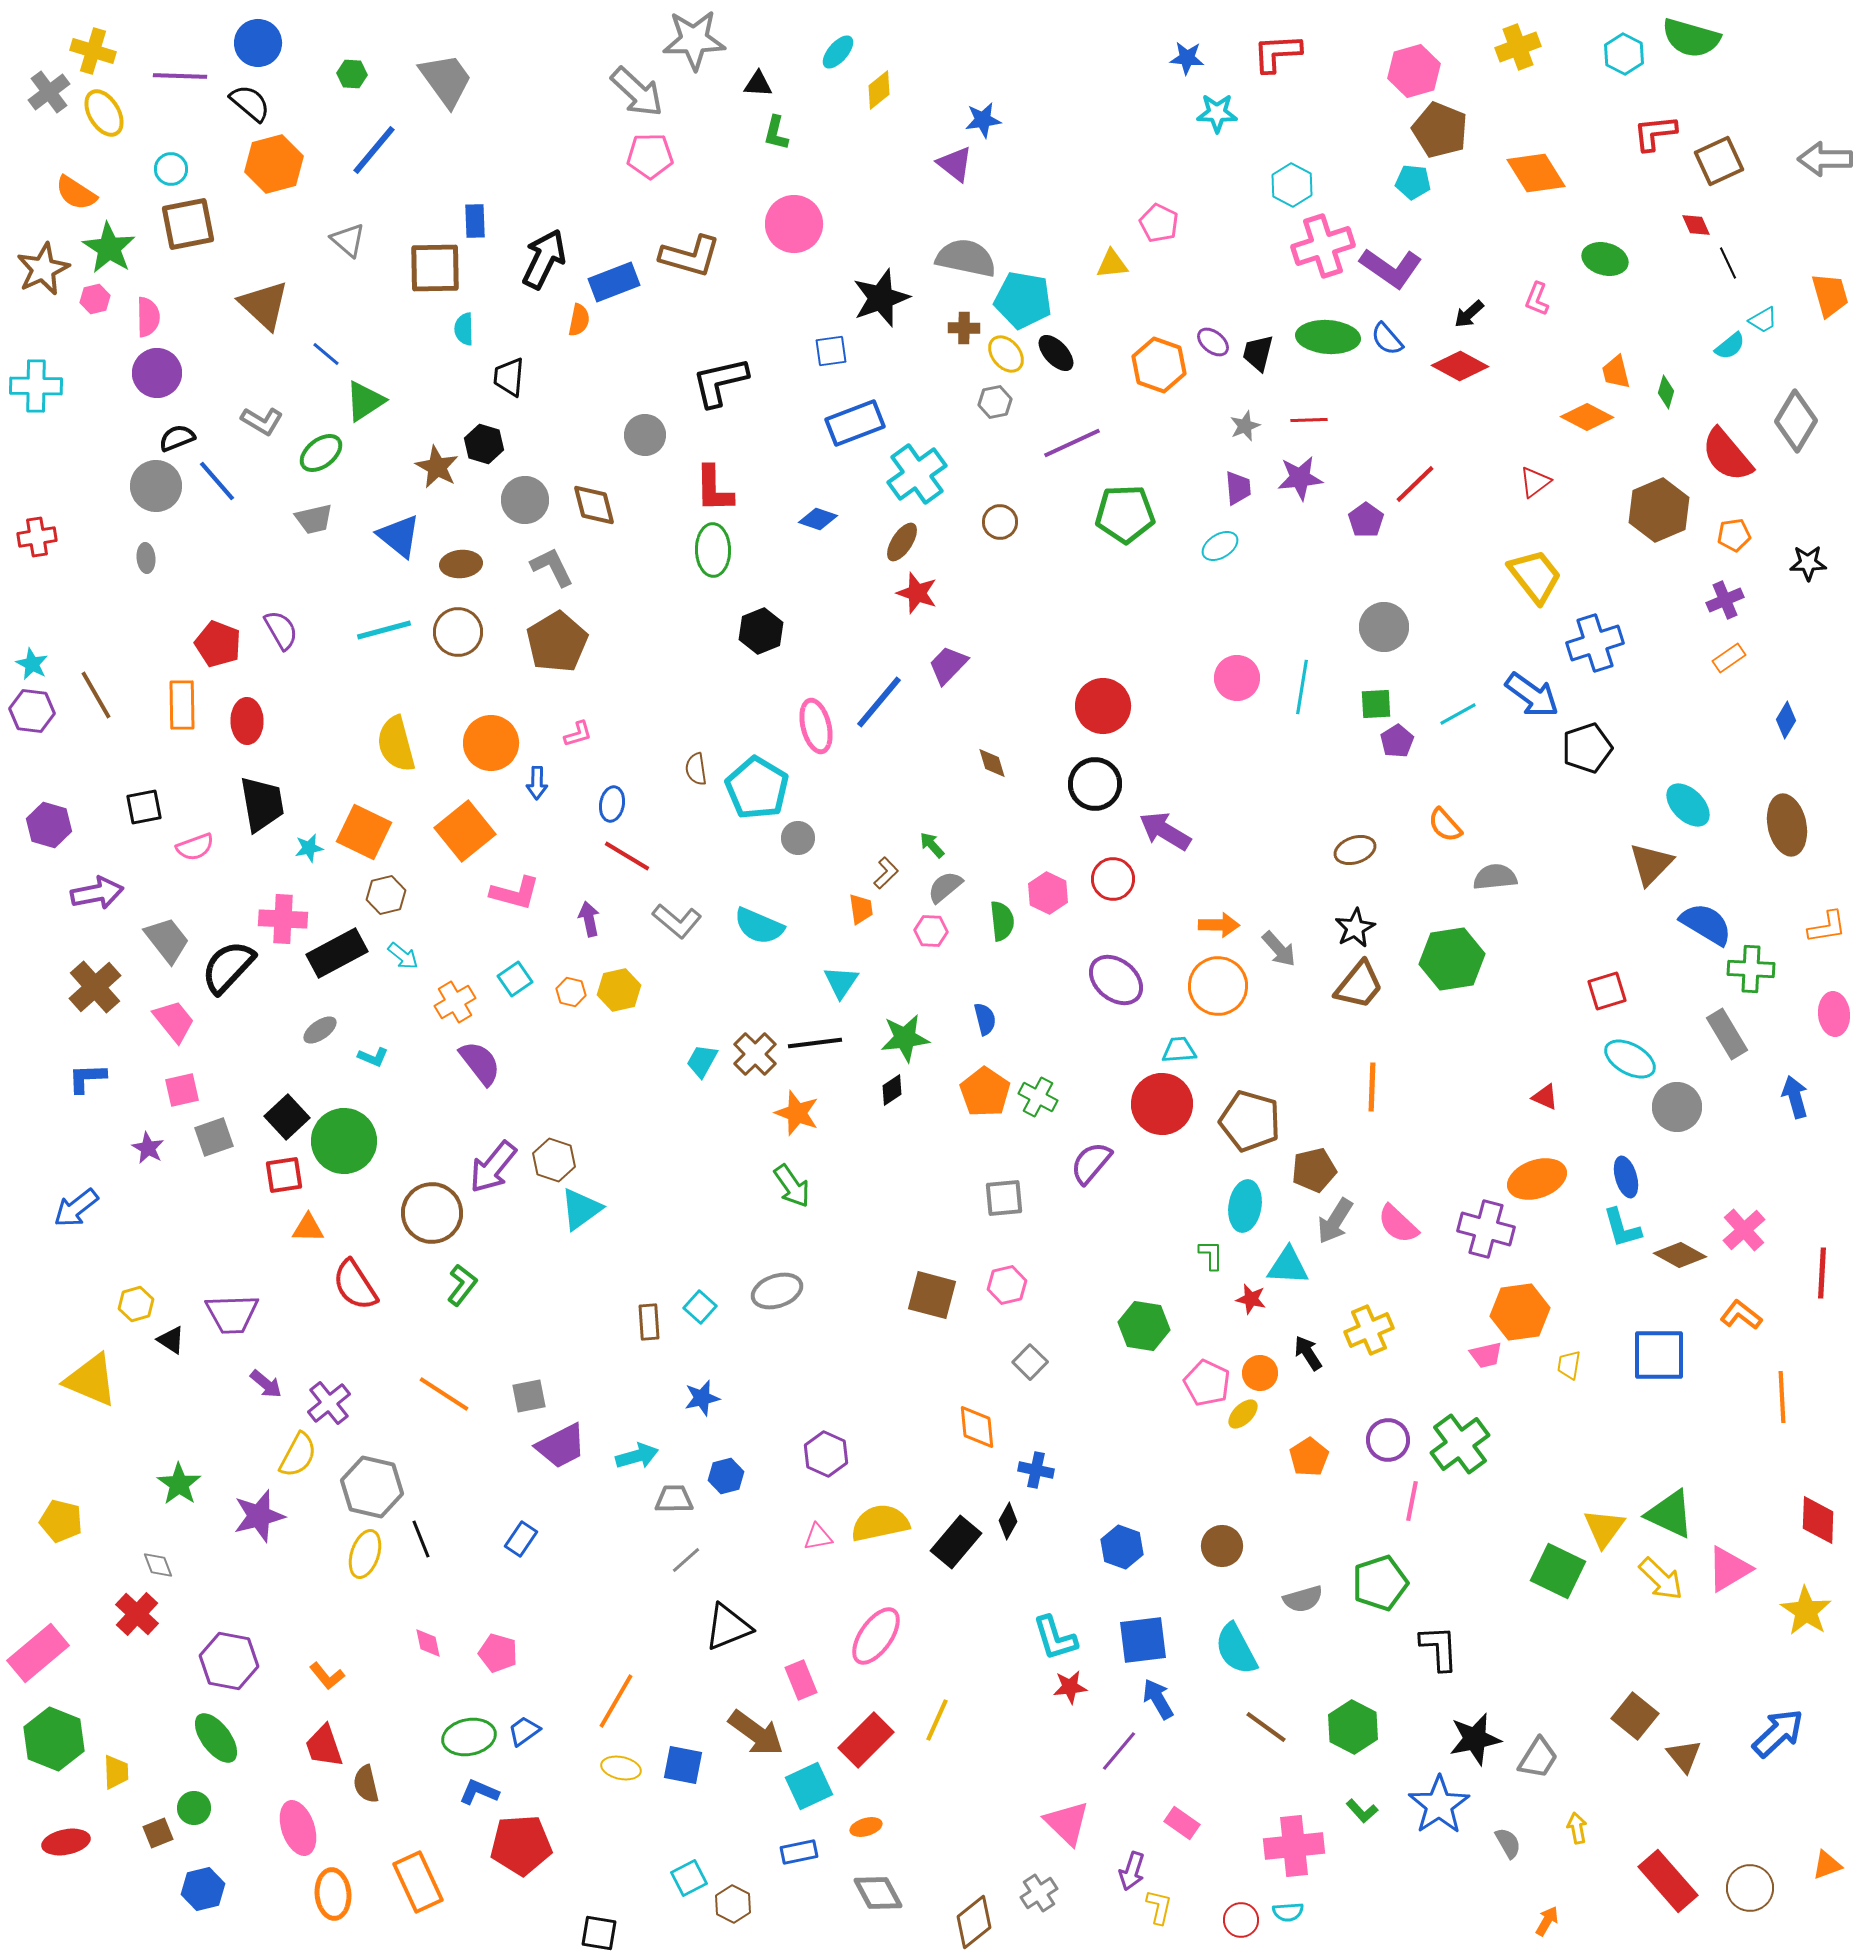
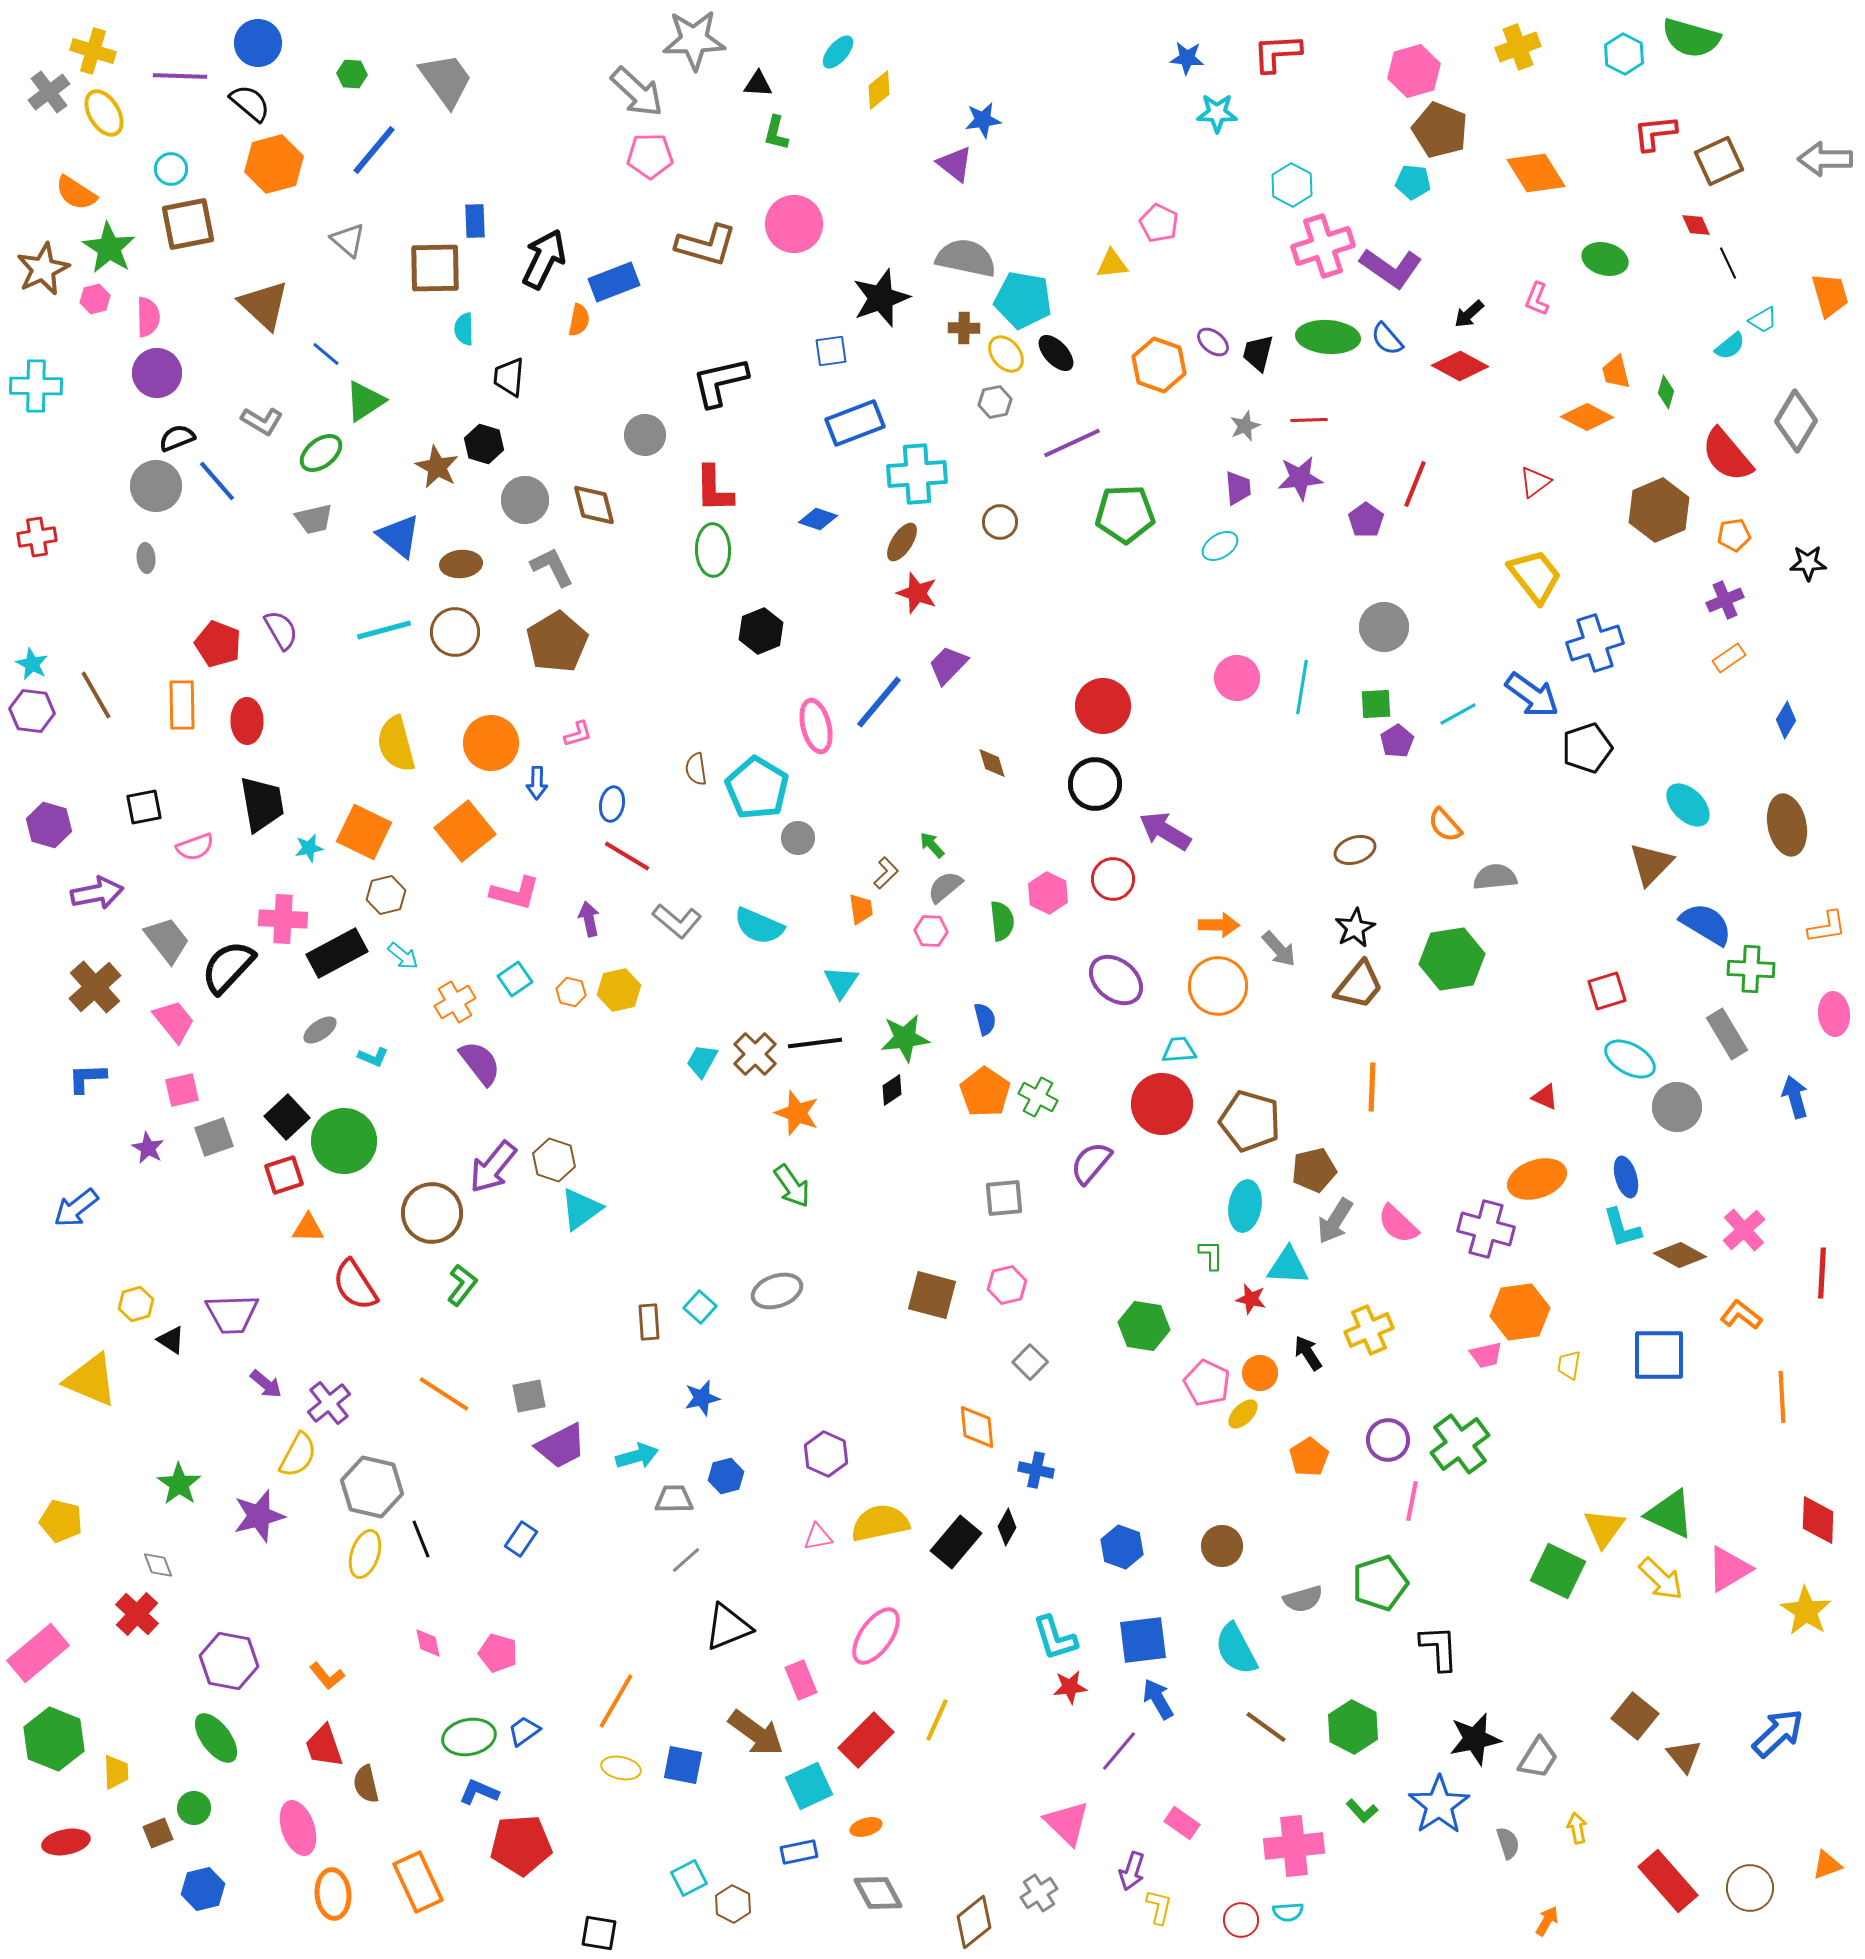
brown L-shape at (690, 256): moved 16 px right, 11 px up
cyan cross at (917, 474): rotated 32 degrees clockwise
red line at (1415, 484): rotated 24 degrees counterclockwise
brown circle at (458, 632): moved 3 px left
red square at (284, 1175): rotated 9 degrees counterclockwise
black diamond at (1008, 1521): moved 1 px left, 6 px down
gray semicircle at (1508, 1843): rotated 12 degrees clockwise
